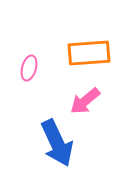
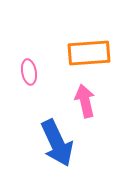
pink ellipse: moved 4 px down; rotated 25 degrees counterclockwise
pink arrow: rotated 116 degrees clockwise
